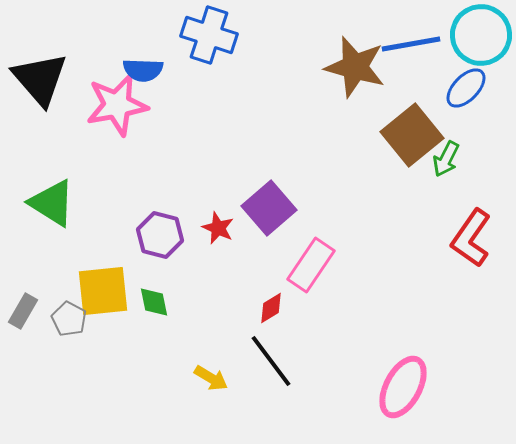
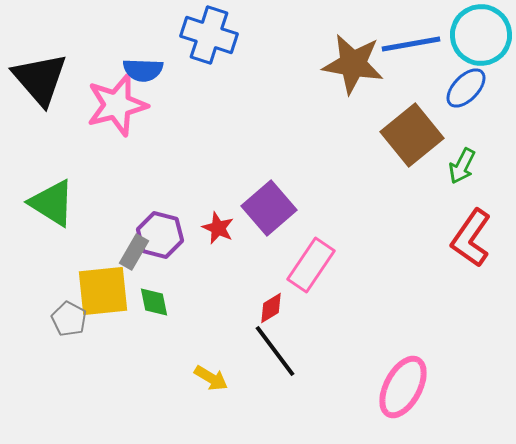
brown star: moved 2 px left, 3 px up; rotated 6 degrees counterclockwise
pink star: rotated 4 degrees counterclockwise
green arrow: moved 16 px right, 7 px down
gray rectangle: moved 111 px right, 59 px up
black line: moved 4 px right, 10 px up
